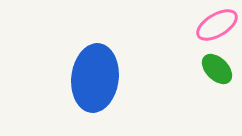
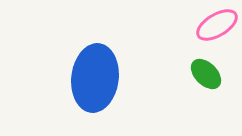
green ellipse: moved 11 px left, 5 px down
